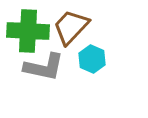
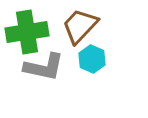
brown trapezoid: moved 9 px right, 1 px up
green cross: moved 1 px left, 1 px down; rotated 12 degrees counterclockwise
